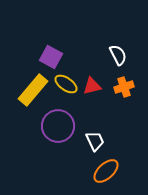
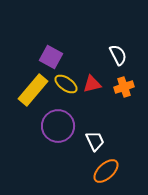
red triangle: moved 2 px up
